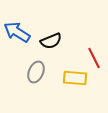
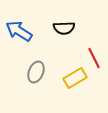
blue arrow: moved 2 px right, 1 px up
black semicircle: moved 13 px right, 13 px up; rotated 20 degrees clockwise
yellow rectangle: rotated 35 degrees counterclockwise
